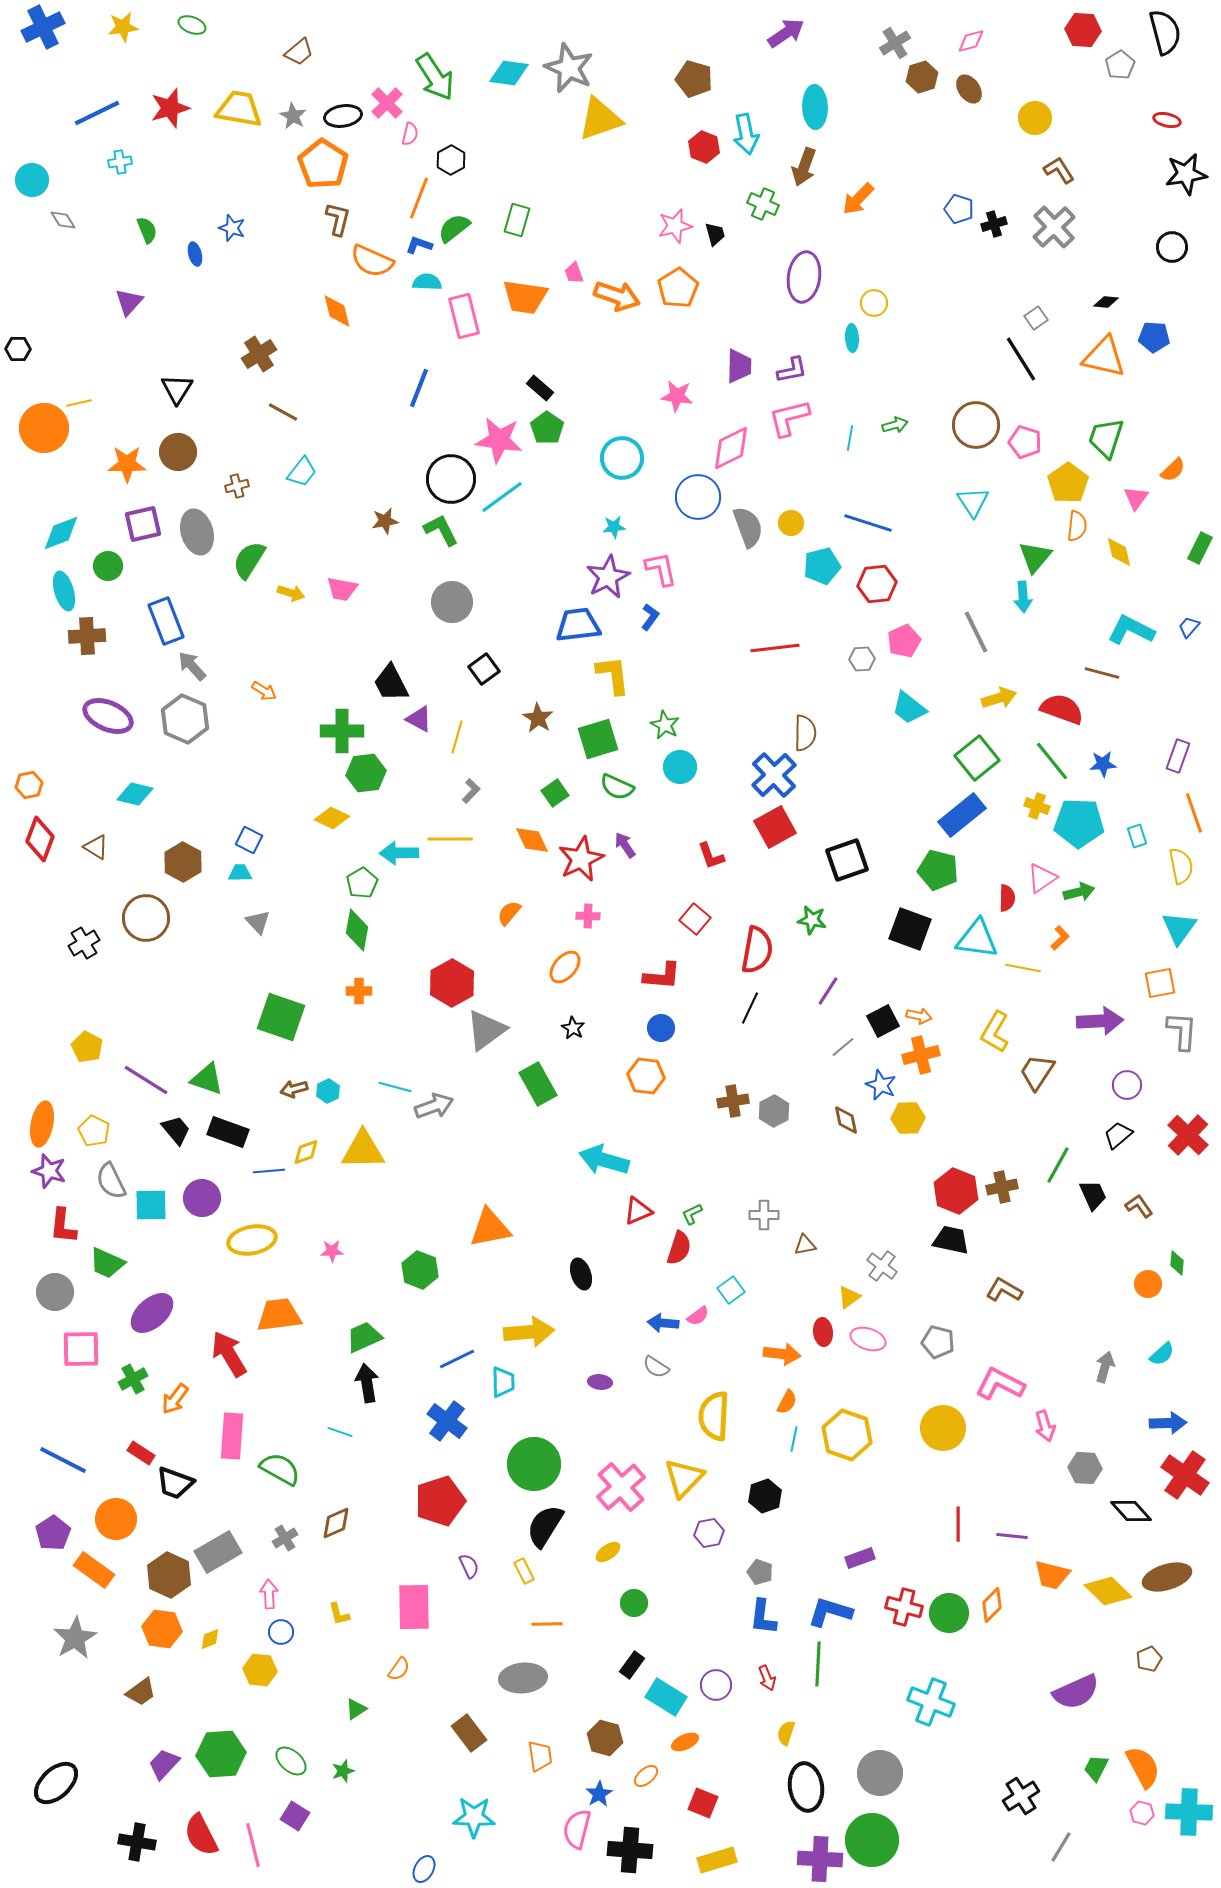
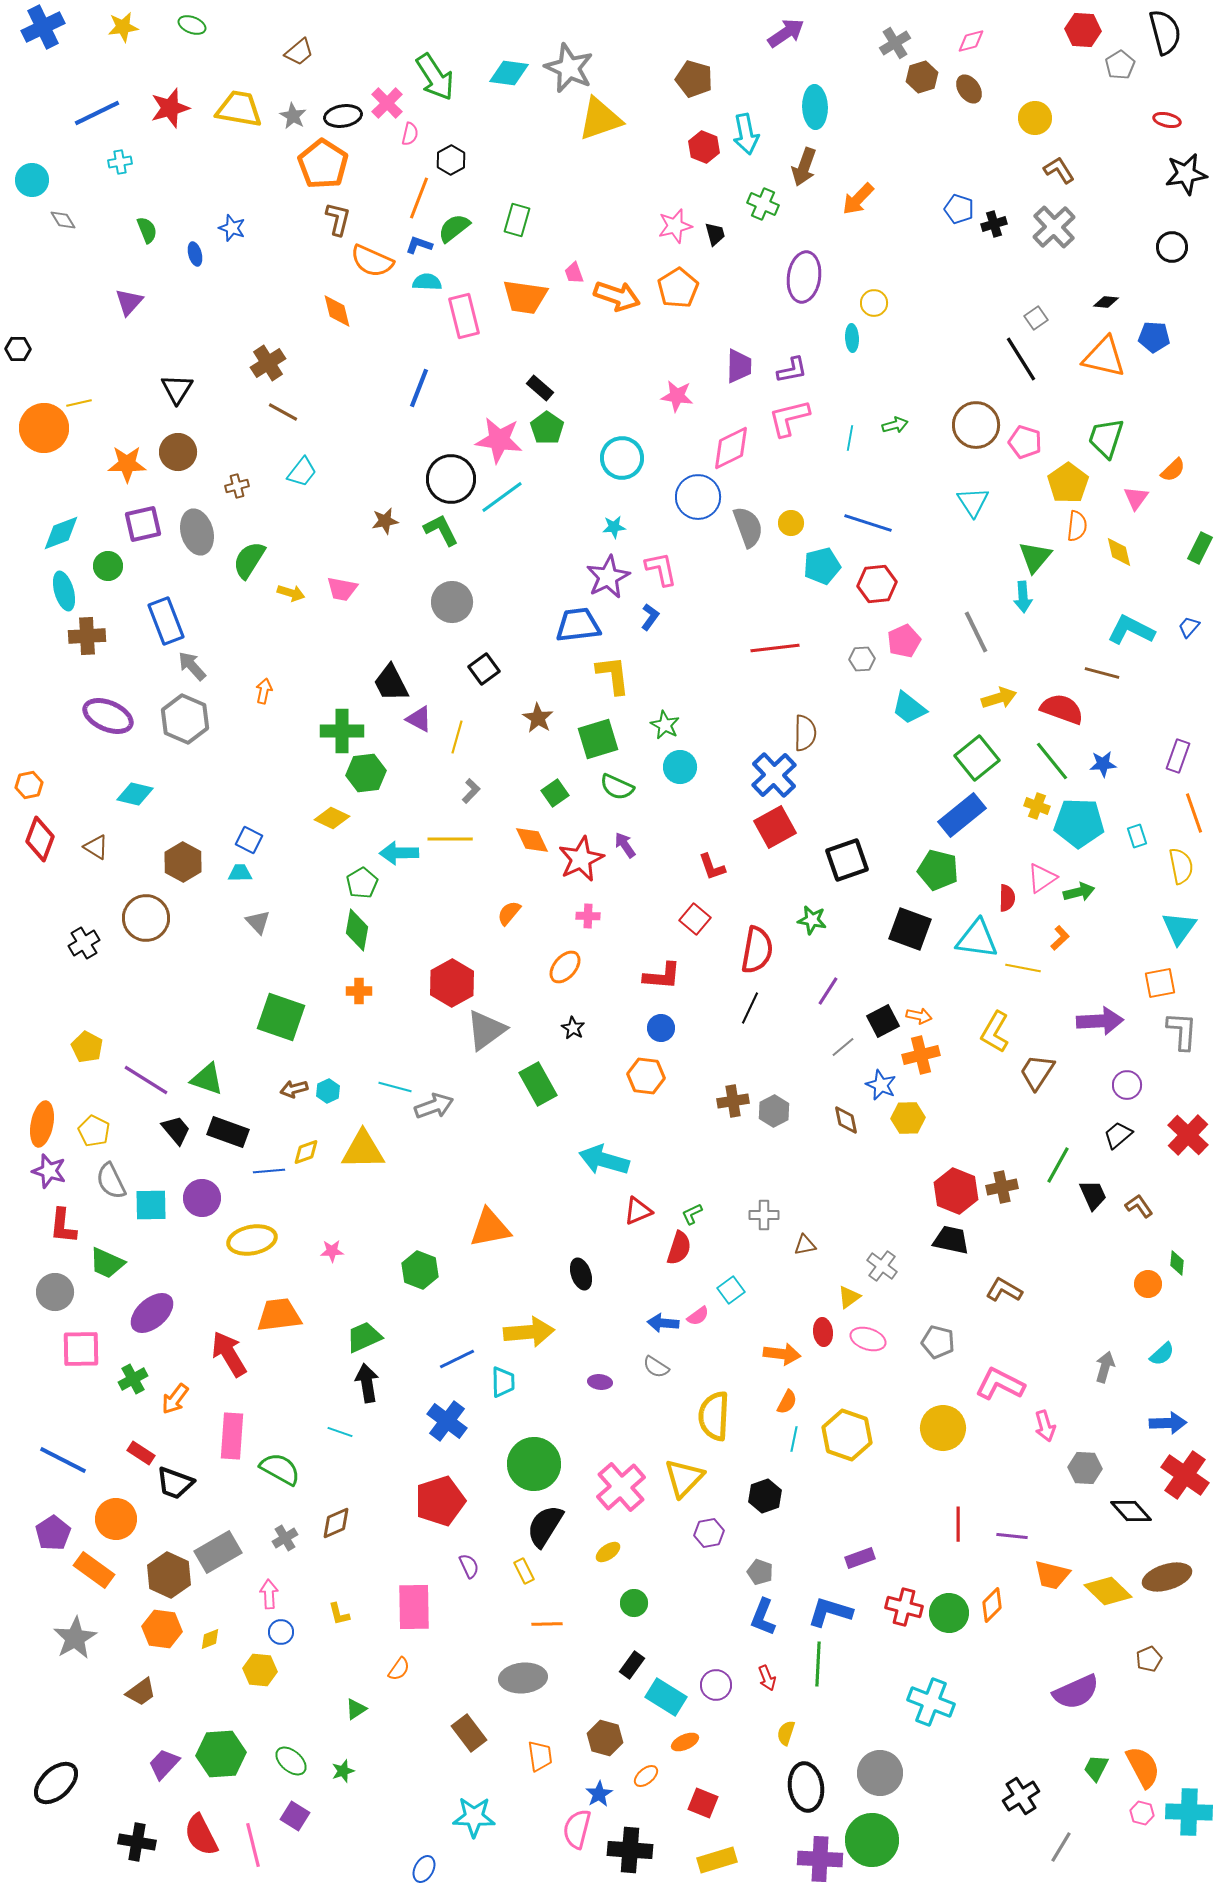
brown cross at (259, 354): moved 9 px right, 9 px down
orange arrow at (264, 691): rotated 110 degrees counterclockwise
red L-shape at (711, 856): moved 1 px right, 11 px down
blue L-shape at (763, 1617): rotated 15 degrees clockwise
